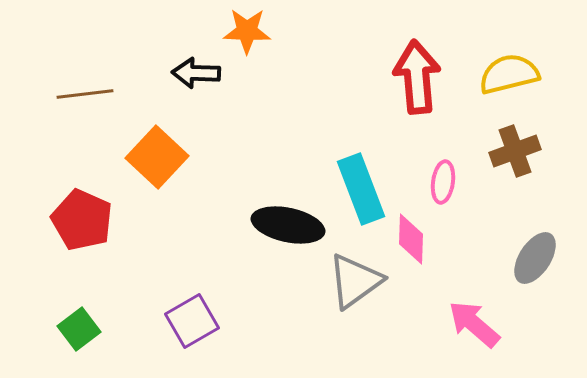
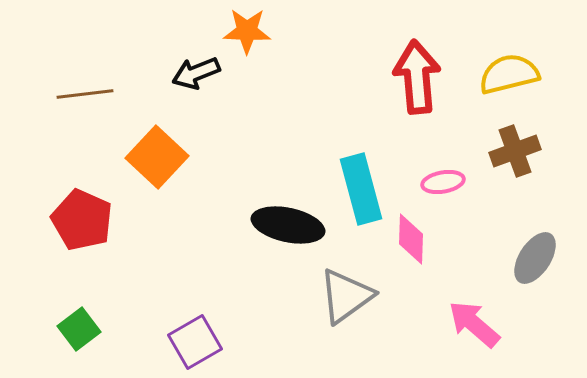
black arrow: rotated 24 degrees counterclockwise
pink ellipse: rotated 72 degrees clockwise
cyan rectangle: rotated 6 degrees clockwise
gray triangle: moved 9 px left, 15 px down
purple square: moved 3 px right, 21 px down
